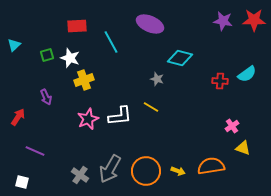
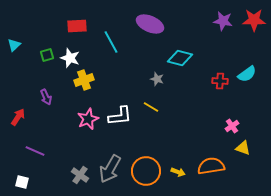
yellow arrow: moved 1 px down
